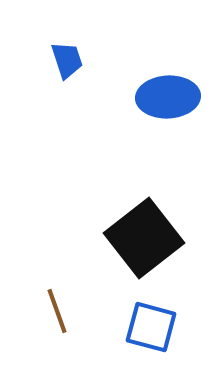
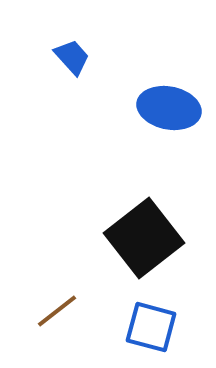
blue trapezoid: moved 5 px right, 3 px up; rotated 24 degrees counterclockwise
blue ellipse: moved 1 px right, 11 px down; rotated 14 degrees clockwise
brown line: rotated 72 degrees clockwise
